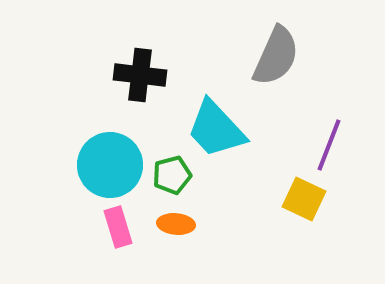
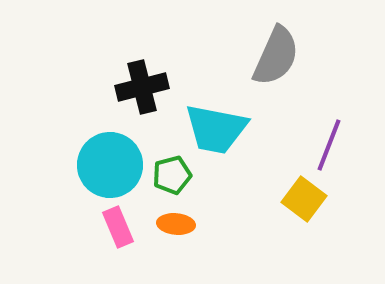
black cross: moved 2 px right, 12 px down; rotated 21 degrees counterclockwise
cyan trapezoid: rotated 36 degrees counterclockwise
yellow square: rotated 12 degrees clockwise
pink rectangle: rotated 6 degrees counterclockwise
